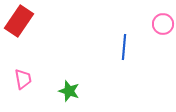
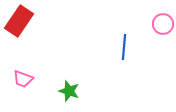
pink trapezoid: rotated 120 degrees clockwise
